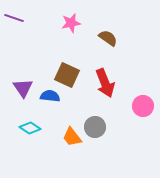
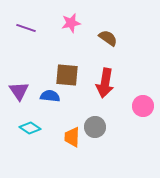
purple line: moved 12 px right, 10 px down
brown square: rotated 20 degrees counterclockwise
red arrow: rotated 32 degrees clockwise
purple triangle: moved 4 px left, 3 px down
orange trapezoid: rotated 40 degrees clockwise
